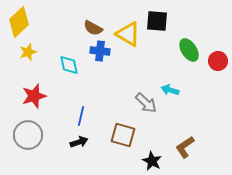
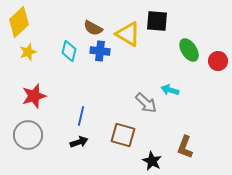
cyan diamond: moved 14 px up; rotated 25 degrees clockwise
brown L-shape: rotated 35 degrees counterclockwise
